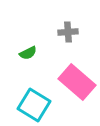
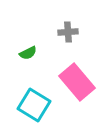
pink rectangle: rotated 9 degrees clockwise
